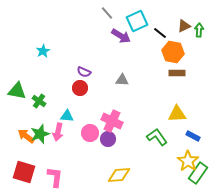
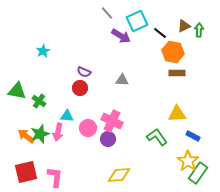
pink circle: moved 2 px left, 5 px up
red square: moved 2 px right; rotated 30 degrees counterclockwise
